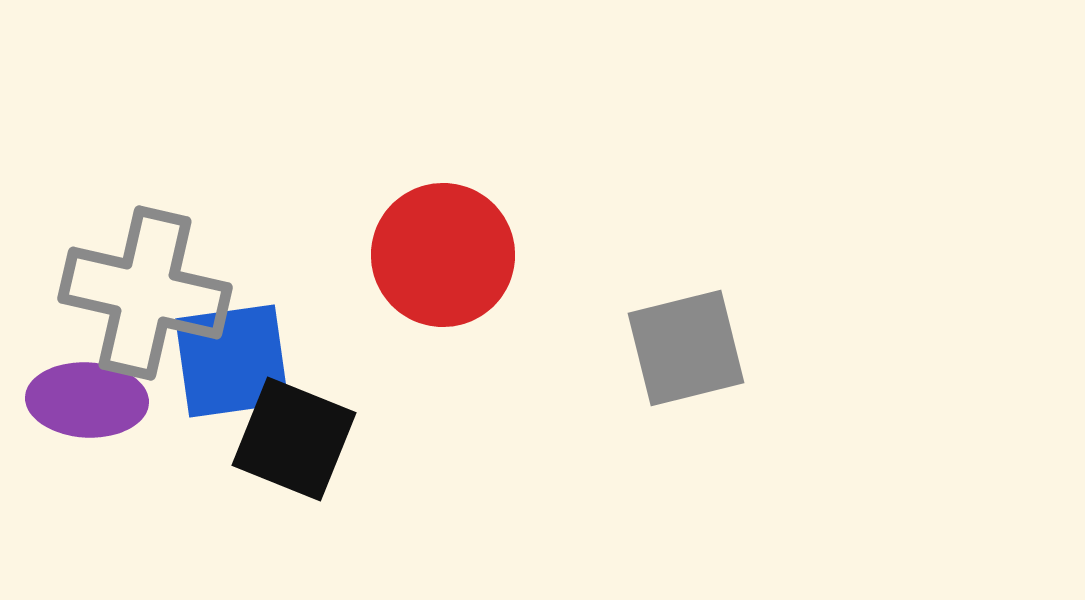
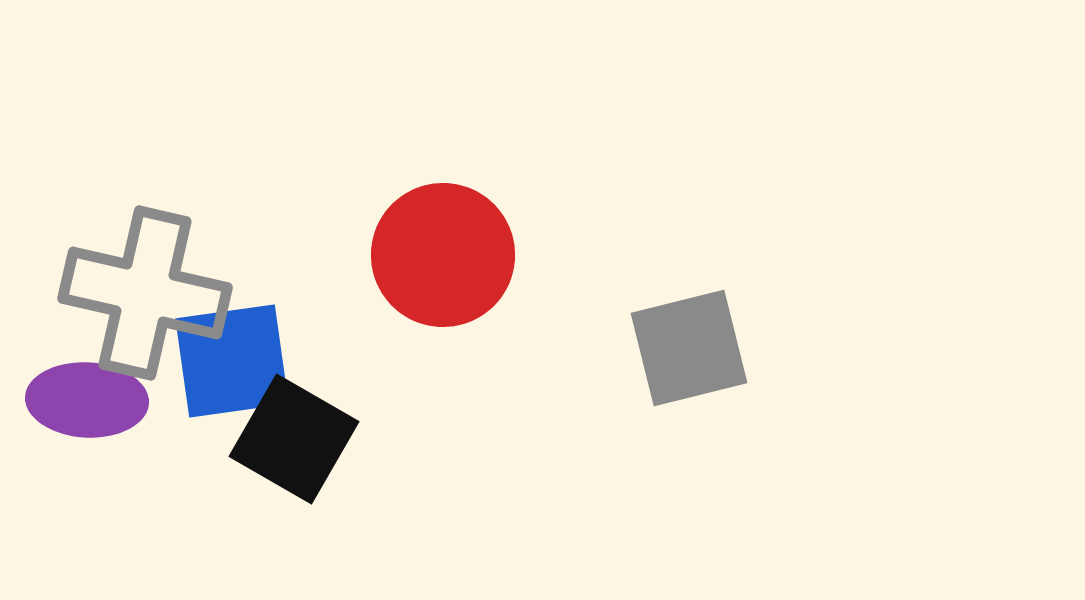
gray square: moved 3 px right
black square: rotated 8 degrees clockwise
